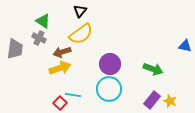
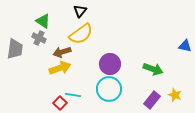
yellow star: moved 5 px right, 6 px up
